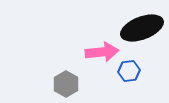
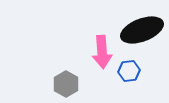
black ellipse: moved 2 px down
pink arrow: rotated 92 degrees clockwise
